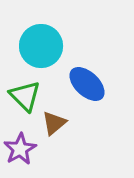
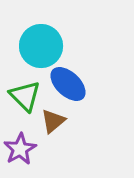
blue ellipse: moved 19 px left
brown triangle: moved 1 px left, 2 px up
